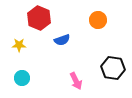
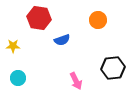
red hexagon: rotated 15 degrees counterclockwise
yellow star: moved 6 px left, 1 px down
black hexagon: rotated 15 degrees counterclockwise
cyan circle: moved 4 px left
